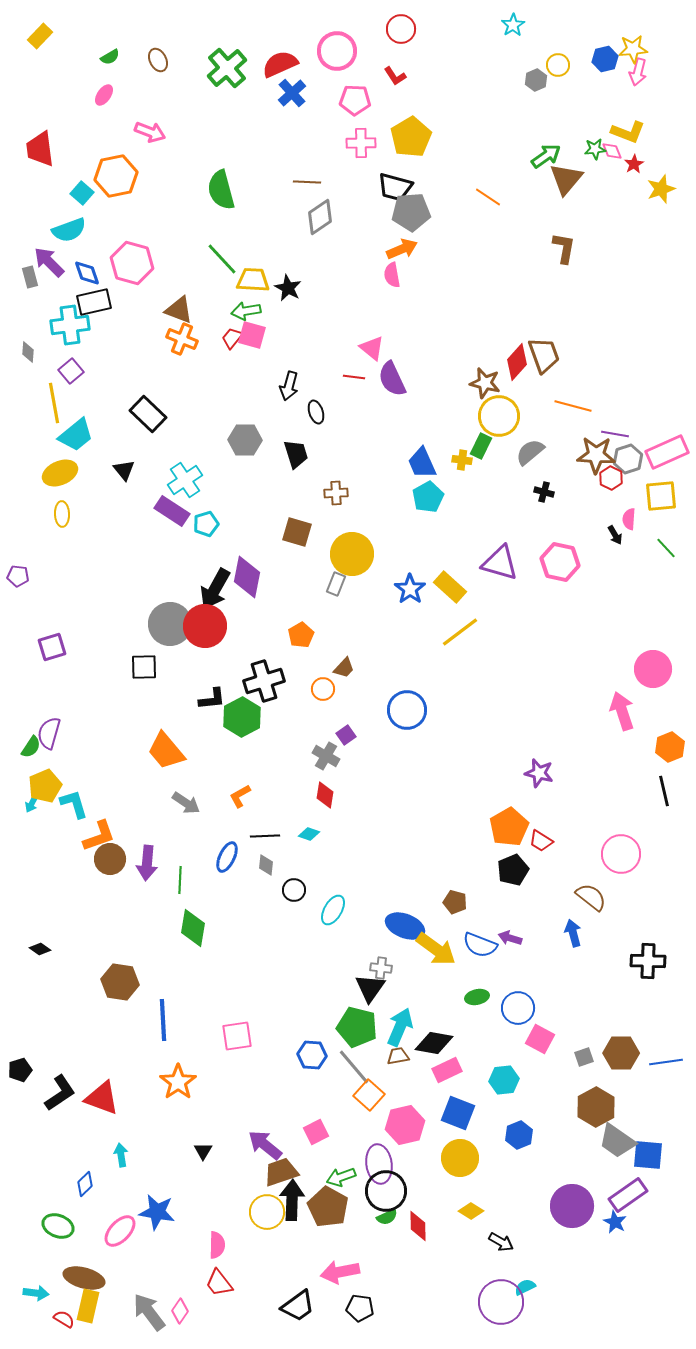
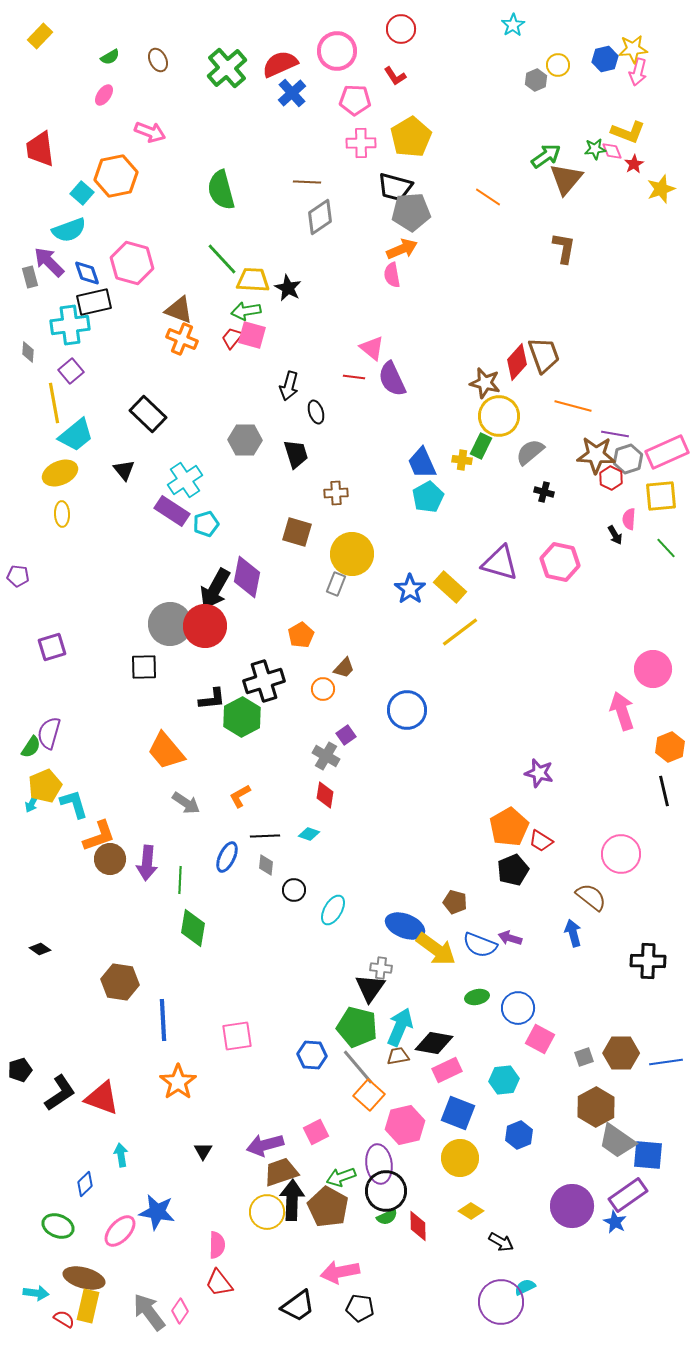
gray line at (354, 1067): moved 4 px right
purple arrow at (265, 1145): rotated 54 degrees counterclockwise
